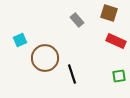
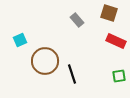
brown circle: moved 3 px down
